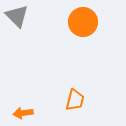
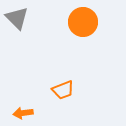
gray triangle: moved 2 px down
orange trapezoid: moved 12 px left, 10 px up; rotated 55 degrees clockwise
